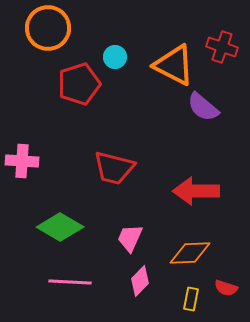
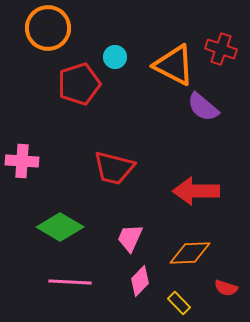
red cross: moved 1 px left, 2 px down
yellow rectangle: moved 12 px left, 4 px down; rotated 55 degrees counterclockwise
